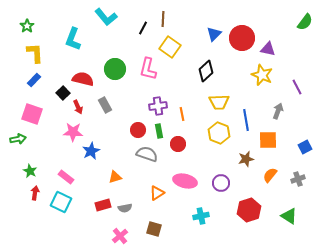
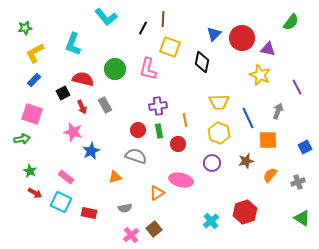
green semicircle at (305, 22): moved 14 px left
green star at (27, 26): moved 2 px left, 2 px down; rotated 24 degrees clockwise
cyan L-shape at (73, 39): moved 5 px down
yellow square at (170, 47): rotated 15 degrees counterclockwise
yellow L-shape at (35, 53): rotated 115 degrees counterclockwise
black diamond at (206, 71): moved 4 px left, 9 px up; rotated 35 degrees counterclockwise
yellow star at (262, 75): moved 2 px left
black square at (63, 93): rotated 16 degrees clockwise
red arrow at (78, 107): moved 4 px right
orange line at (182, 114): moved 3 px right, 6 px down
blue line at (246, 120): moved 2 px right, 2 px up; rotated 15 degrees counterclockwise
pink star at (73, 132): rotated 12 degrees clockwise
green arrow at (18, 139): moved 4 px right
gray semicircle at (147, 154): moved 11 px left, 2 px down
brown star at (246, 159): moved 2 px down
gray cross at (298, 179): moved 3 px down
pink ellipse at (185, 181): moved 4 px left, 1 px up
purple circle at (221, 183): moved 9 px left, 20 px up
red arrow at (35, 193): rotated 112 degrees clockwise
red rectangle at (103, 205): moved 14 px left, 8 px down; rotated 28 degrees clockwise
red hexagon at (249, 210): moved 4 px left, 2 px down
cyan cross at (201, 216): moved 10 px right, 5 px down; rotated 28 degrees counterclockwise
green triangle at (289, 216): moved 13 px right, 2 px down
brown square at (154, 229): rotated 35 degrees clockwise
pink cross at (120, 236): moved 11 px right, 1 px up
